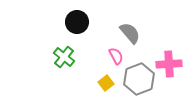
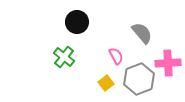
gray semicircle: moved 12 px right
pink cross: moved 1 px left, 1 px up
